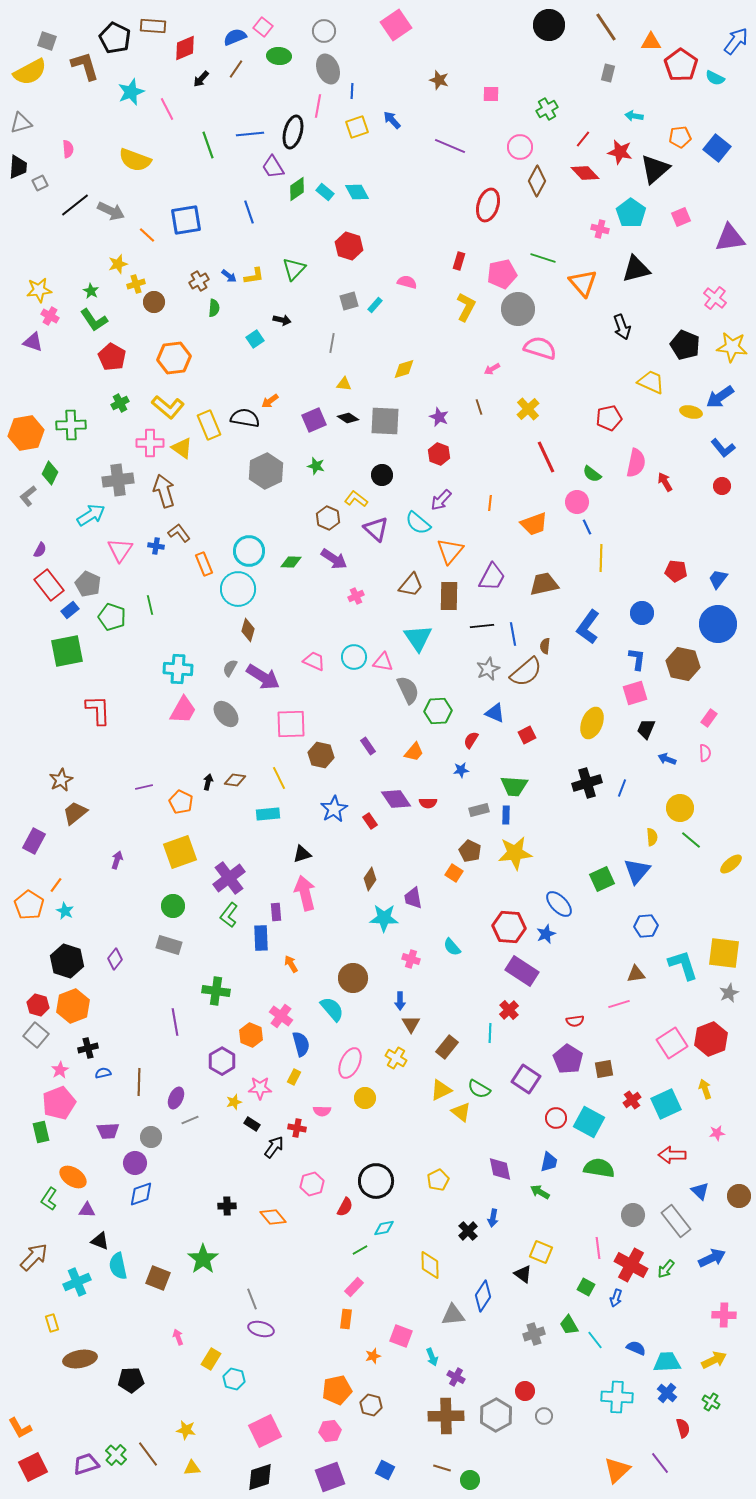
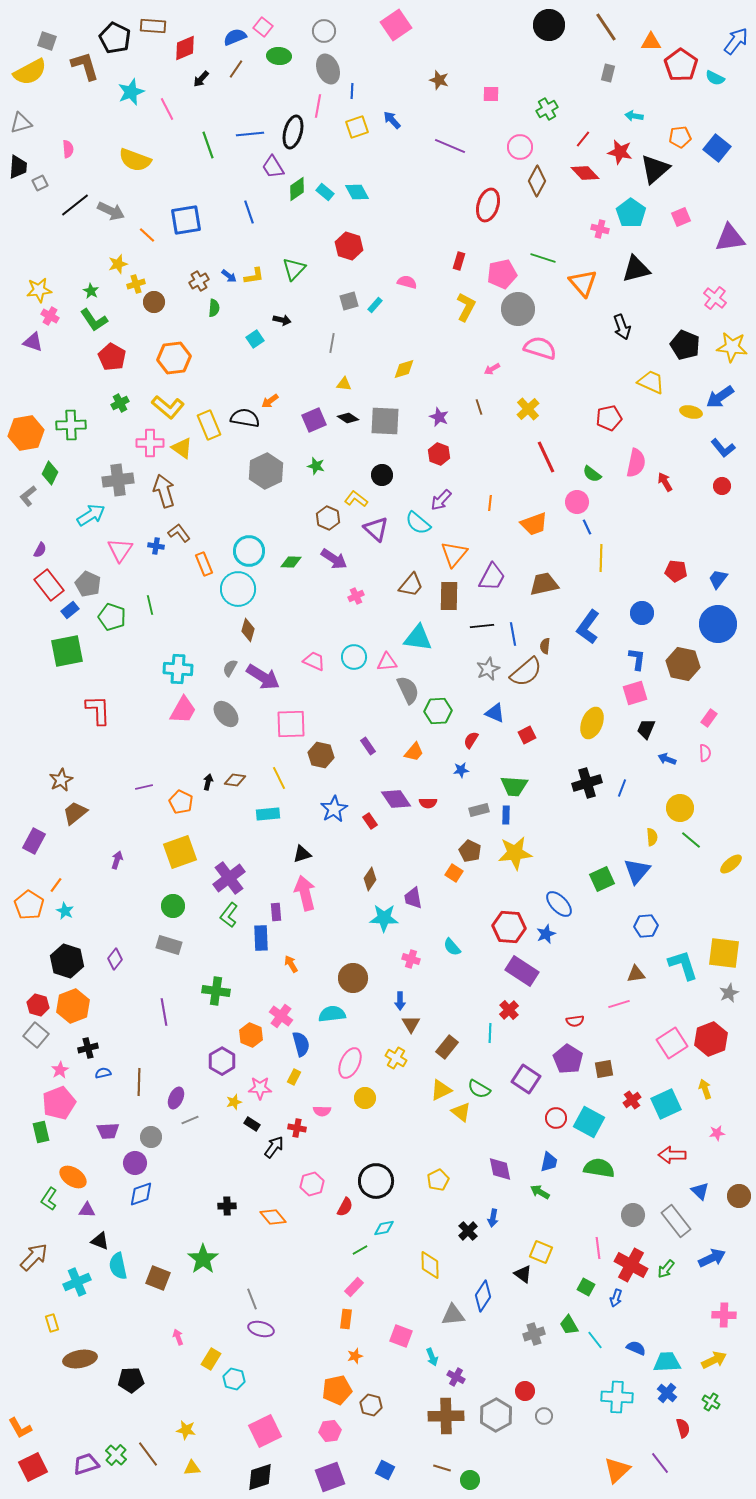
orange triangle at (450, 551): moved 4 px right, 3 px down
cyan triangle at (418, 638): rotated 48 degrees counterclockwise
pink triangle at (383, 662): moved 4 px right; rotated 15 degrees counterclockwise
cyan semicircle at (332, 1009): moved 5 px down; rotated 56 degrees counterclockwise
purple line at (175, 1022): moved 11 px left, 10 px up
orange star at (373, 1356): moved 18 px left
